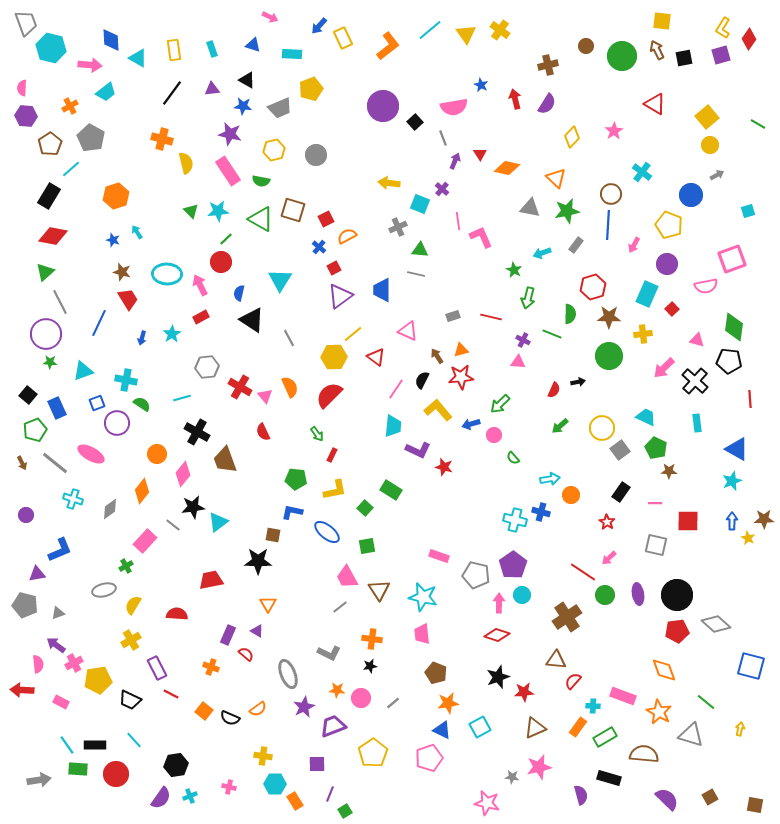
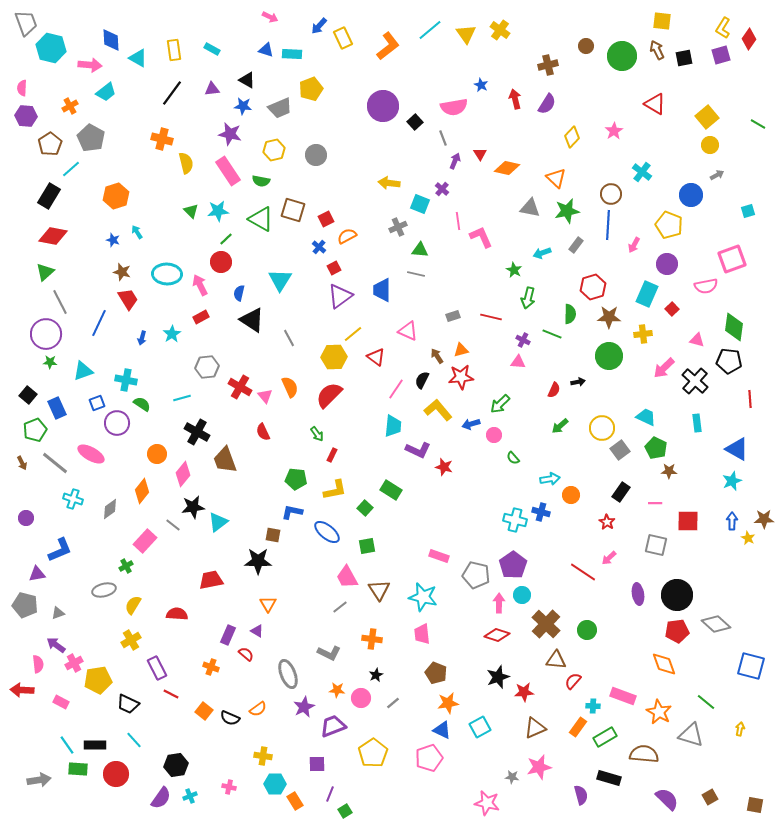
blue triangle at (253, 45): moved 13 px right, 5 px down
cyan rectangle at (212, 49): rotated 42 degrees counterclockwise
purple circle at (26, 515): moved 3 px down
green circle at (605, 595): moved 18 px left, 35 px down
brown cross at (567, 617): moved 21 px left, 7 px down; rotated 12 degrees counterclockwise
black star at (370, 666): moved 6 px right, 9 px down; rotated 16 degrees counterclockwise
orange diamond at (664, 670): moved 6 px up
black trapezoid at (130, 700): moved 2 px left, 4 px down
